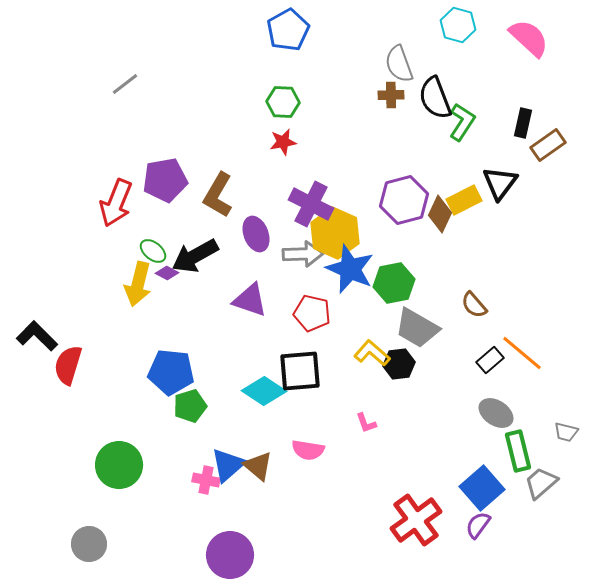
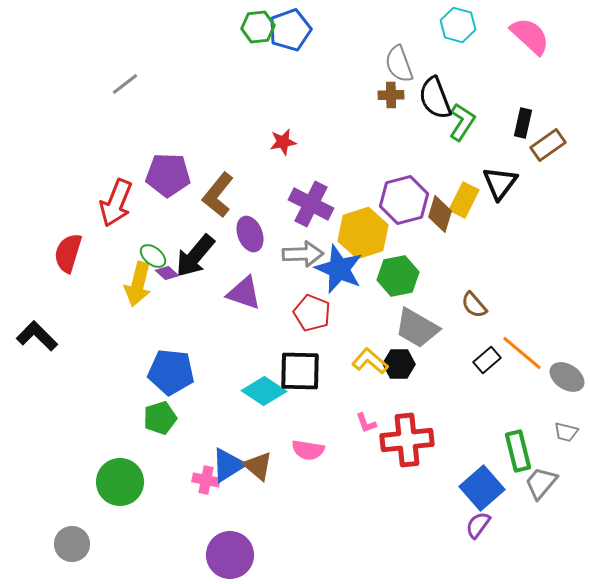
blue pentagon at (288, 30): moved 2 px right; rotated 9 degrees clockwise
pink semicircle at (529, 38): moved 1 px right, 2 px up
green hexagon at (283, 102): moved 25 px left, 75 px up; rotated 8 degrees counterclockwise
purple pentagon at (165, 180): moved 3 px right, 5 px up; rotated 12 degrees clockwise
brown L-shape at (218, 195): rotated 9 degrees clockwise
yellow rectangle at (464, 200): rotated 36 degrees counterclockwise
brown diamond at (440, 214): rotated 9 degrees counterclockwise
yellow hexagon at (335, 233): moved 28 px right; rotated 18 degrees clockwise
purple ellipse at (256, 234): moved 6 px left
green ellipse at (153, 251): moved 5 px down
black arrow at (195, 256): rotated 21 degrees counterclockwise
blue star at (350, 269): moved 11 px left
purple diamond at (167, 273): rotated 15 degrees clockwise
green hexagon at (394, 283): moved 4 px right, 7 px up
purple triangle at (250, 300): moved 6 px left, 7 px up
red pentagon at (312, 313): rotated 9 degrees clockwise
yellow L-shape at (372, 353): moved 2 px left, 8 px down
black rectangle at (490, 360): moved 3 px left
black hexagon at (399, 364): rotated 8 degrees clockwise
red semicircle at (68, 365): moved 112 px up
black square at (300, 371): rotated 6 degrees clockwise
green pentagon at (190, 406): moved 30 px left, 12 px down
gray ellipse at (496, 413): moved 71 px right, 36 px up
green circle at (119, 465): moved 1 px right, 17 px down
blue triangle at (228, 465): rotated 9 degrees clockwise
gray trapezoid at (541, 483): rotated 9 degrees counterclockwise
red cross at (416, 520): moved 9 px left, 80 px up; rotated 30 degrees clockwise
gray circle at (89, 544): moved 17 px left
